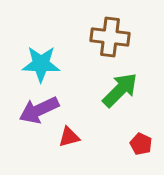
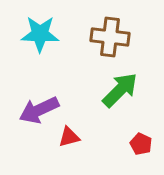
cyan star: moved 1 px left, 30 px up
